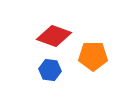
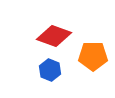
blue hexagon: rotated 15 degrees clockwise
